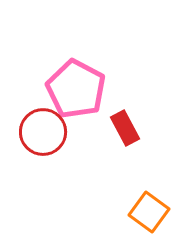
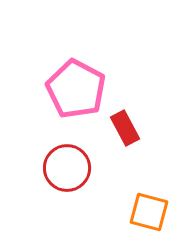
red circle: moved 24 px right, 36 px down
orange square: rotated 21 degrees counterclockwise
